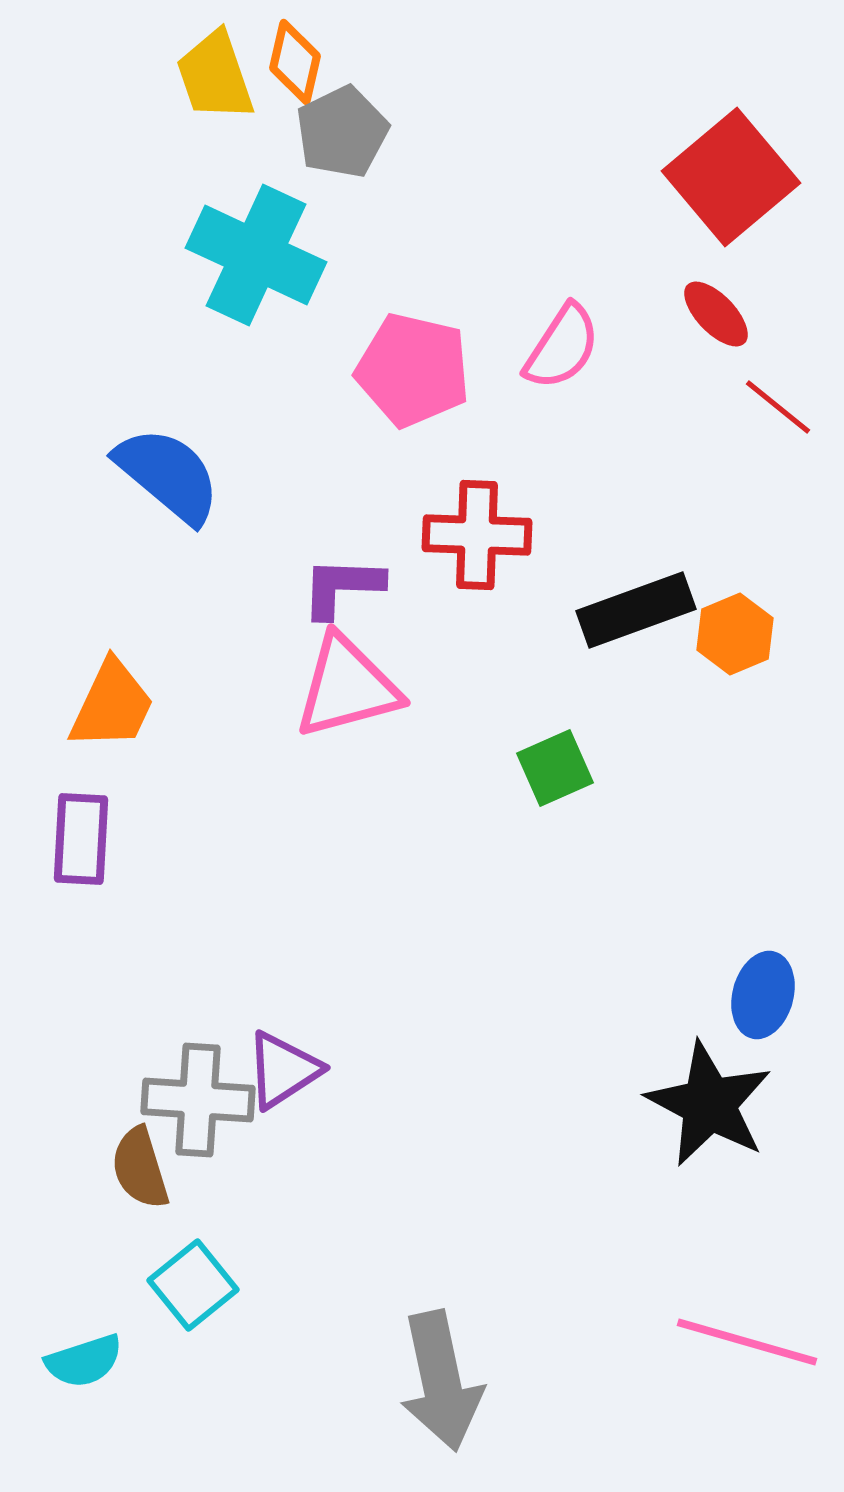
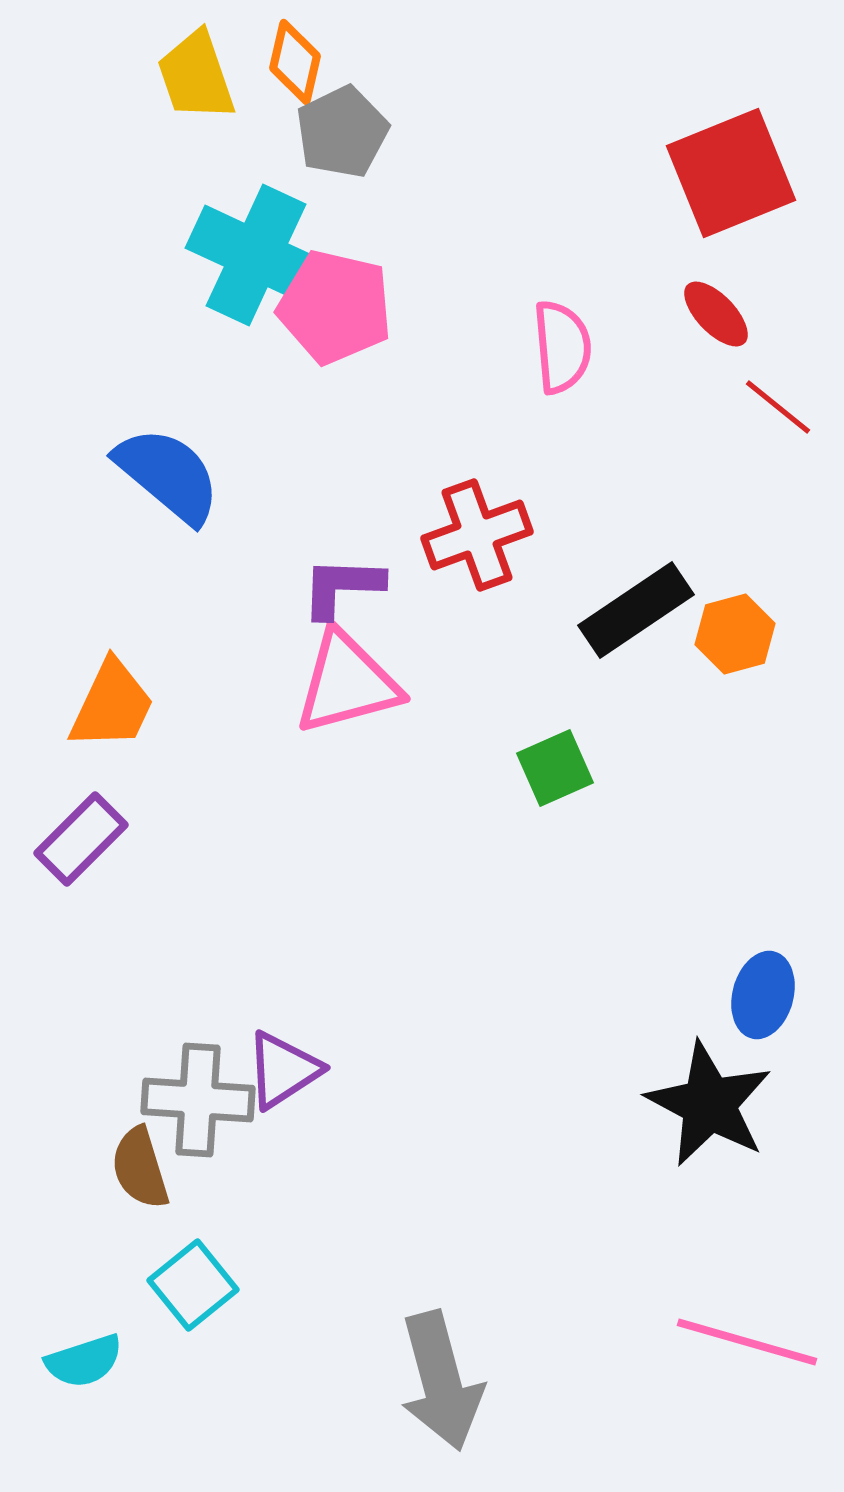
yellow trapezoid: moved 19 px left
red square: moved 4 px up; rotated 18 degrees clockwise
pink semicircle: rotated 38 degrees counterclockwise
pink pentagon: moved 78 px left, 63 px up
red cross: rotated 22 degrees counterclockwise
black rectangle: rotated 14 degrees counterclockwise
orange hexagon: rotated 8 degrees clockwise
pink triangle: moved 4 px up
purple rectangle: rotated 42 degrees clockwise
gray arrow: rotated 3 degrees counterclockwise
